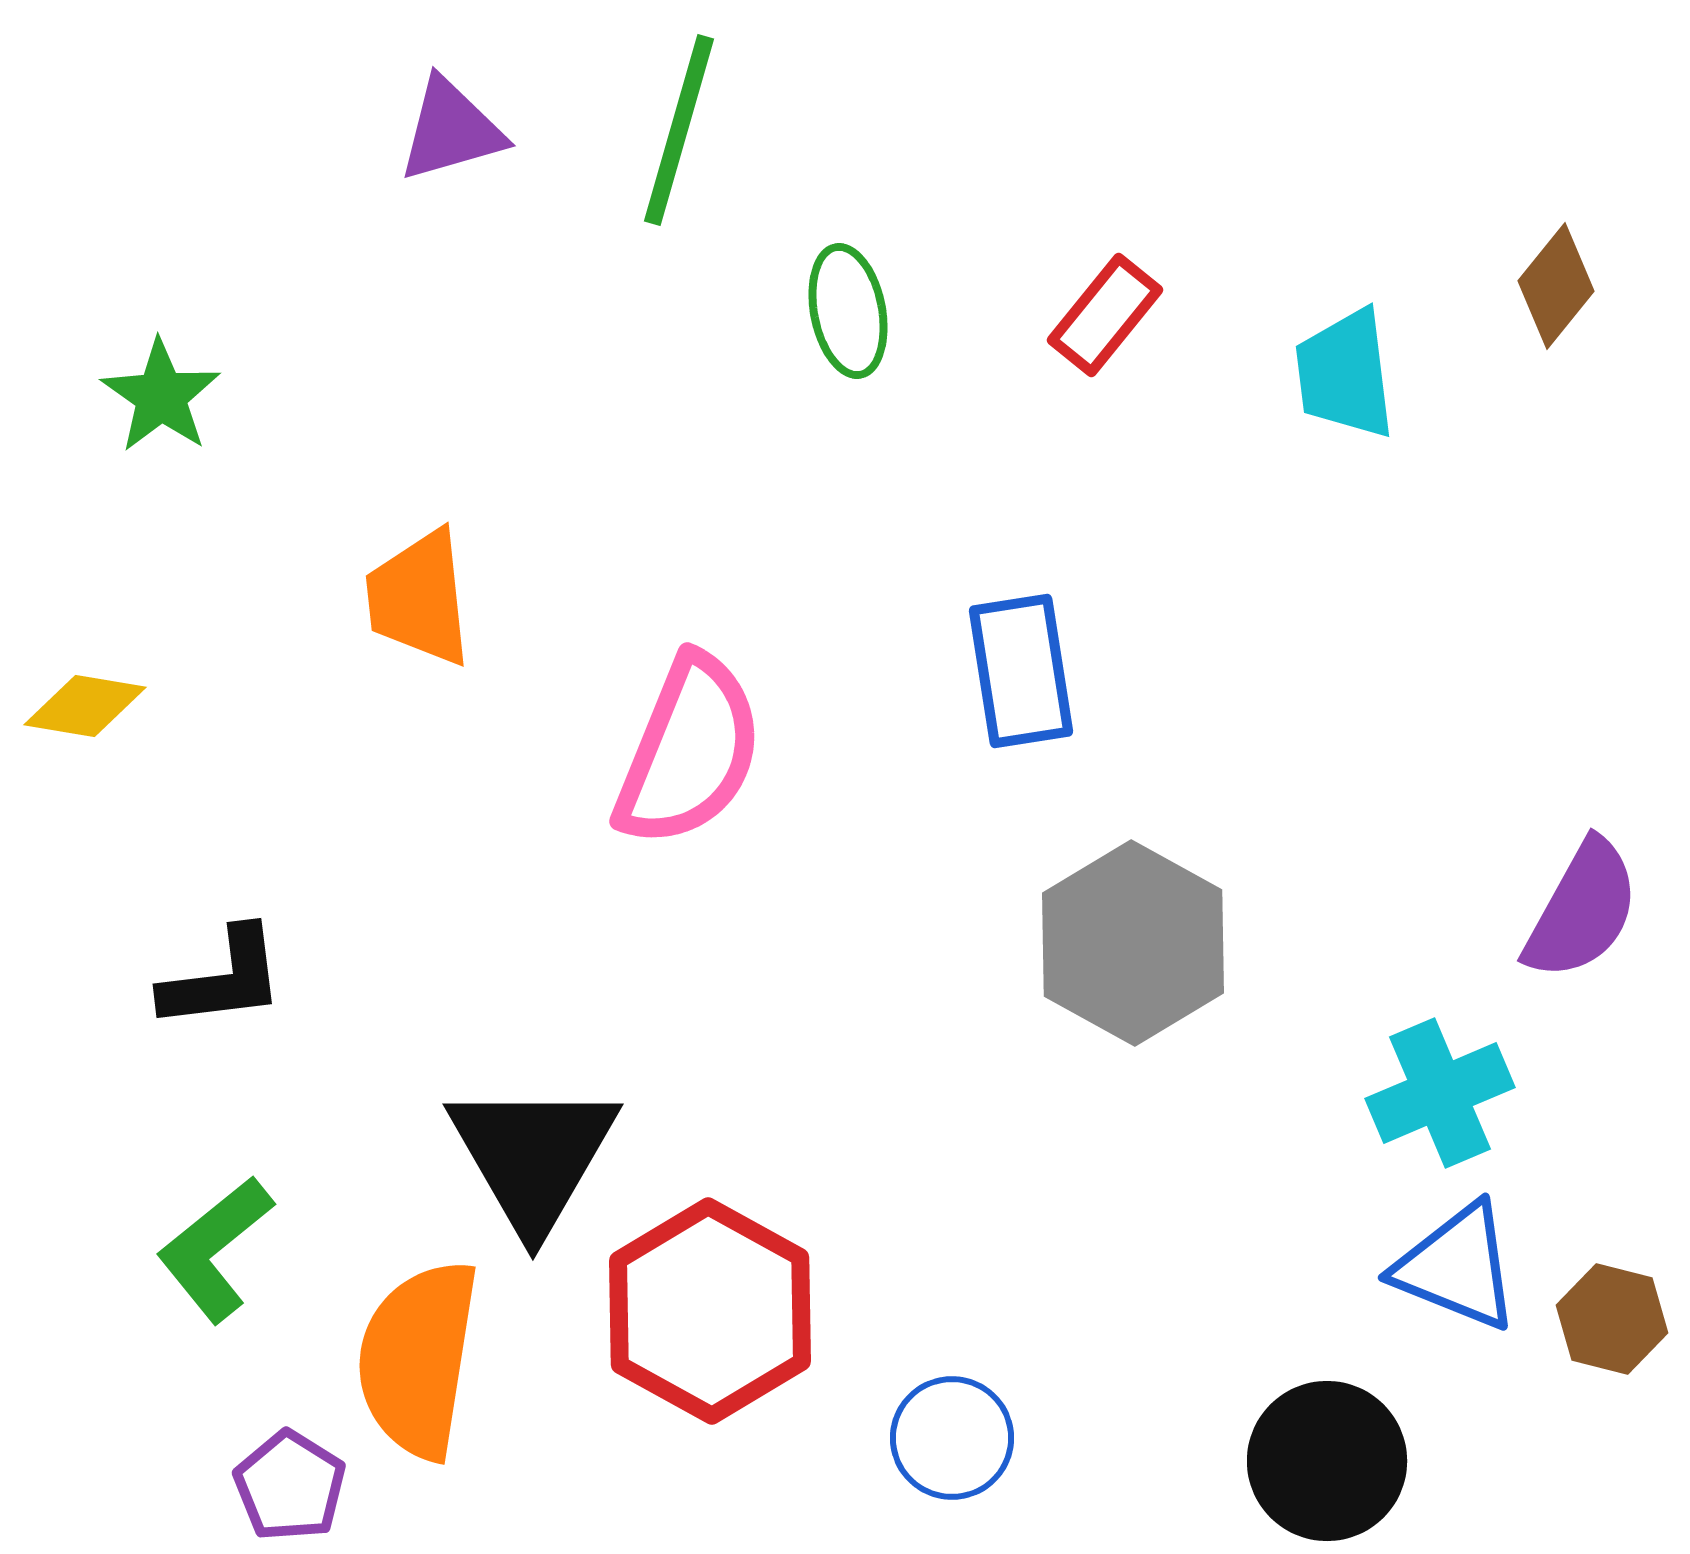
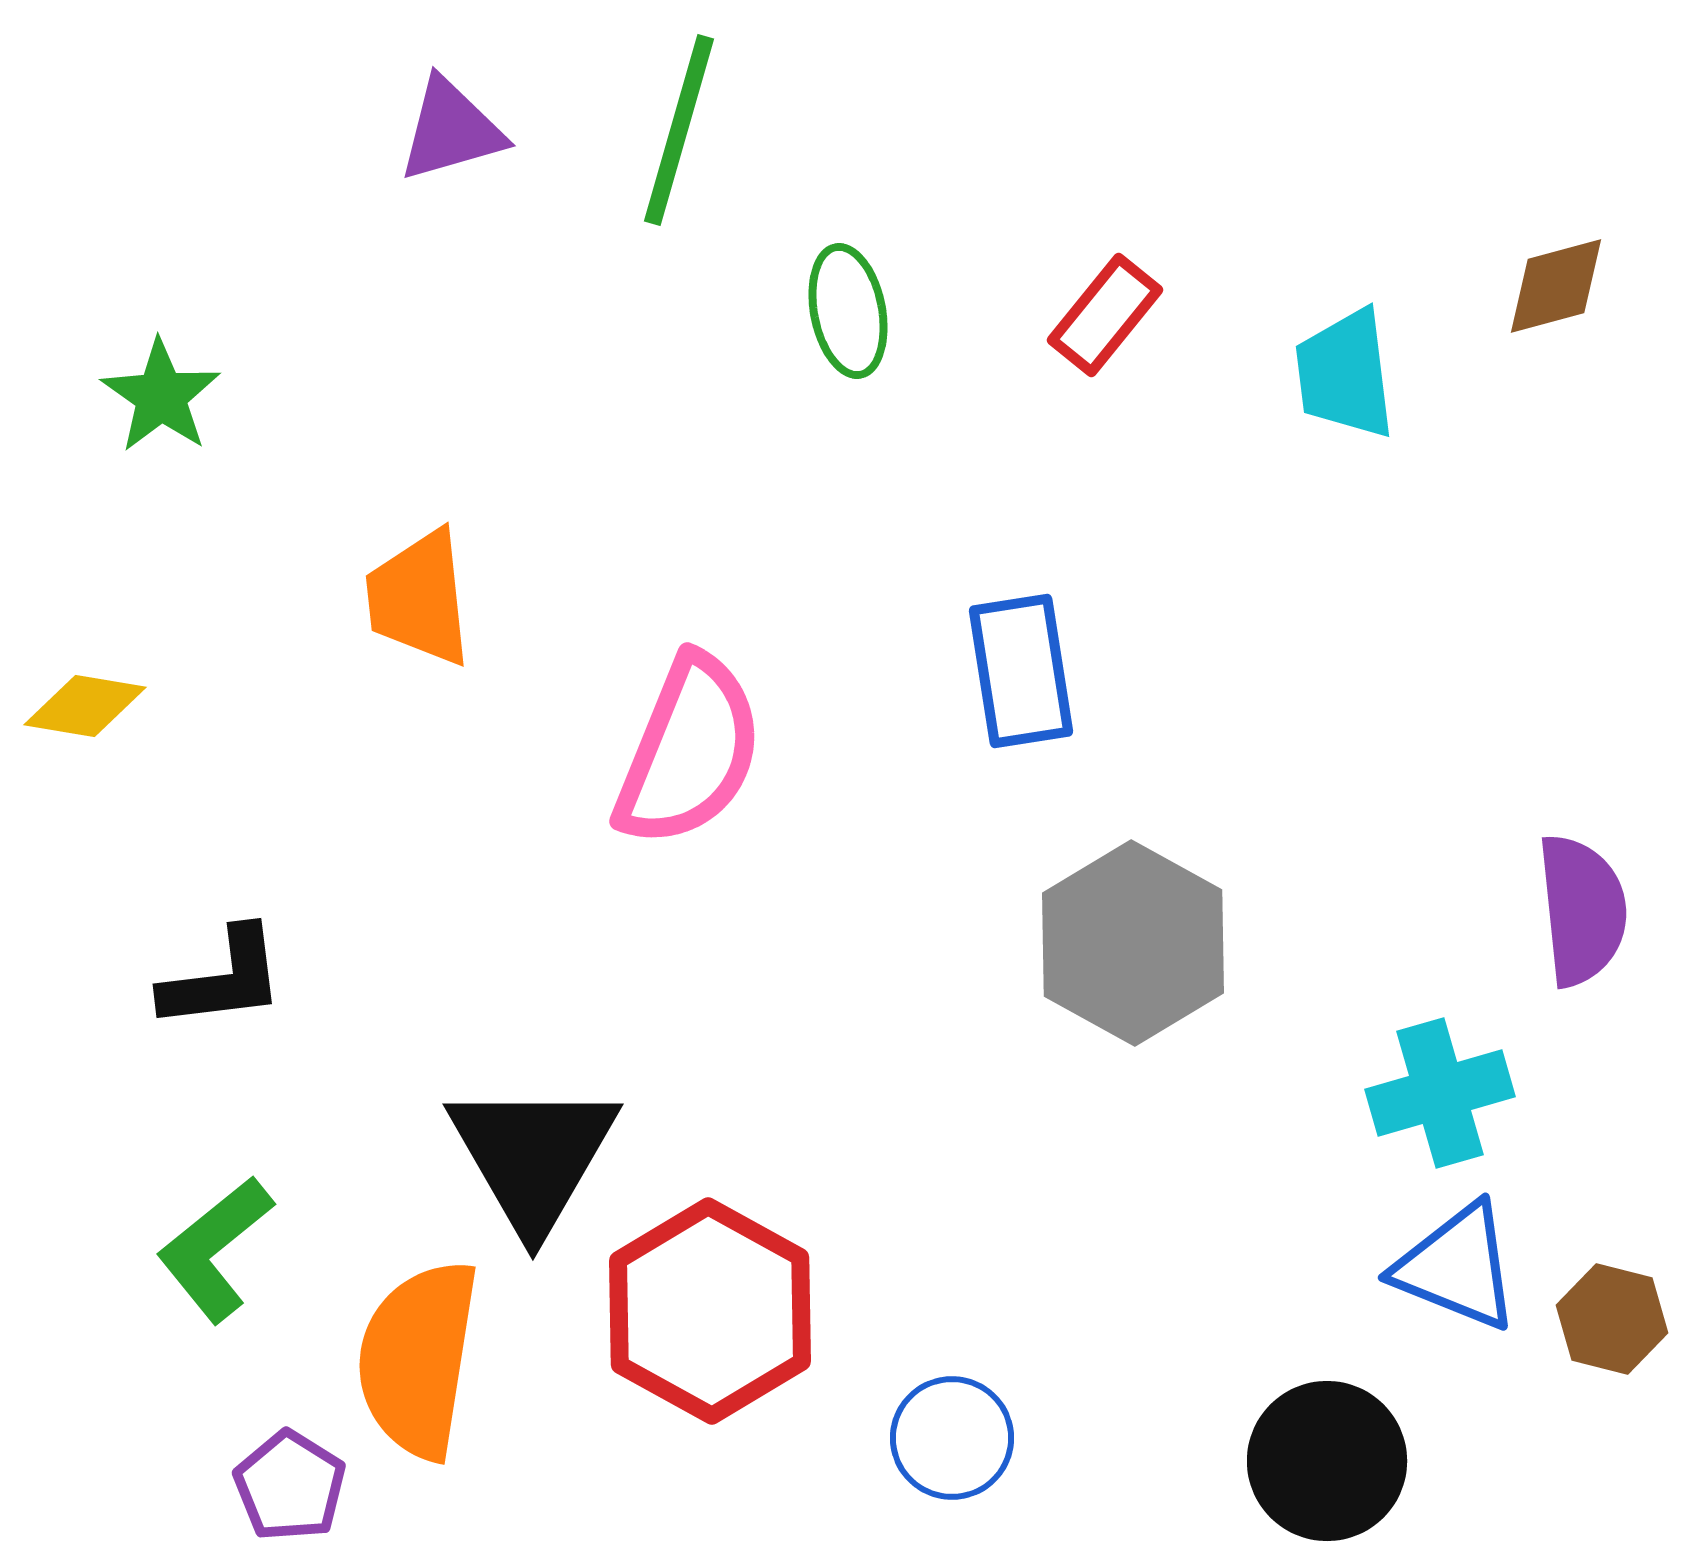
brown diamond: rotated 36 degrees clockwise
purple semicircle: rotated 35 degrees counterclockwise
cyan cross: rotated 7 degrees clockwise
